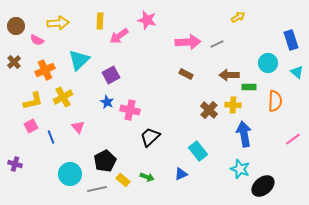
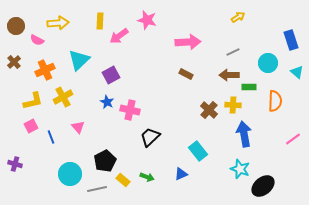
gray line at (217, 44): moved 16 px right, 8 px down
